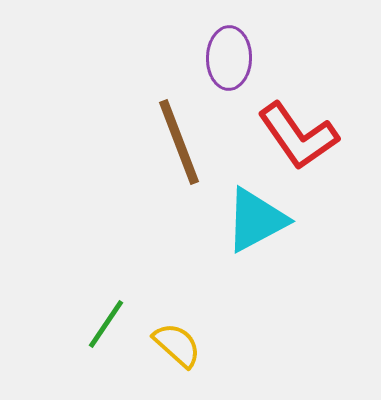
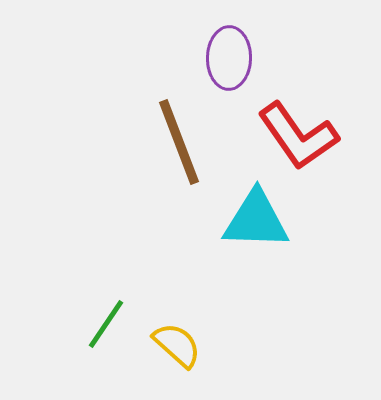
cyan triangle: rotated 30 degrees clockwise
